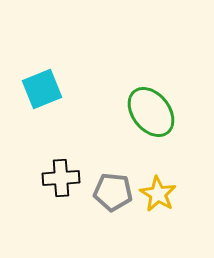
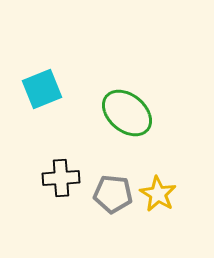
green ellipse: moved 24 px left, 1 px down; rotated 12 degrees counterclockwise
gray pentagon: moved 2 px down
